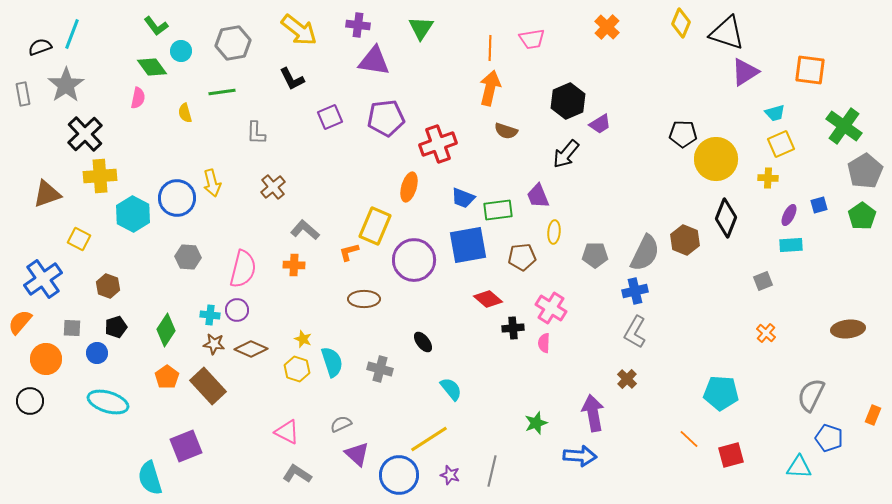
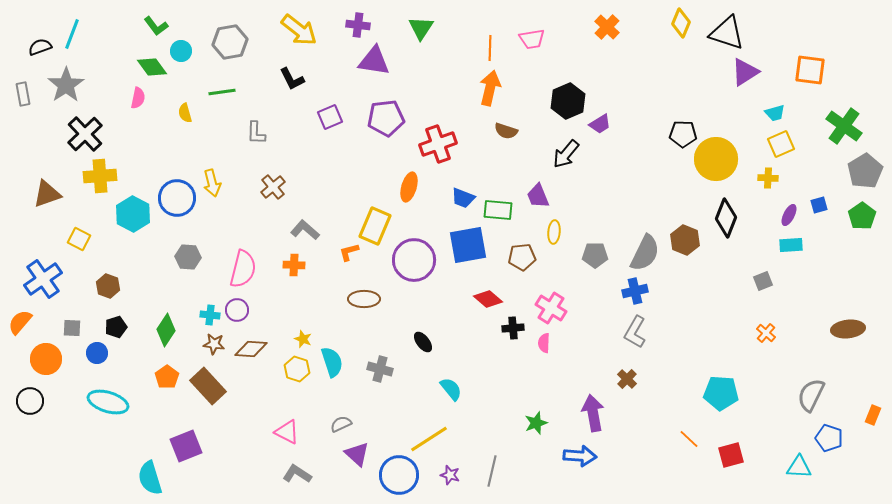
gray hexagon at (233, 43): moved 3 px left, 1 px up
green rectangle at (498, 210): rotated 12 degrees clockwise
brown diamond at (251, 349): rotated 20 degrees counterclockwise
